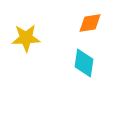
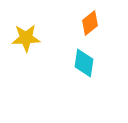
orange diamond: rotated 30 degrees counterclockwise
